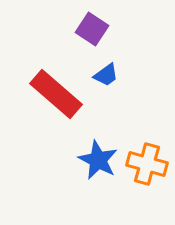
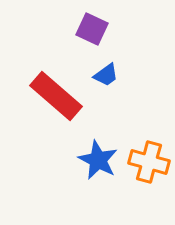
purple square: rotated 8 degrees counterclockwise
red rectangle: moved 2 px down
orange cross: moved 2 px right, 2 px up
